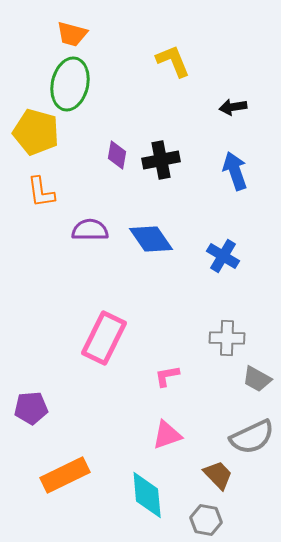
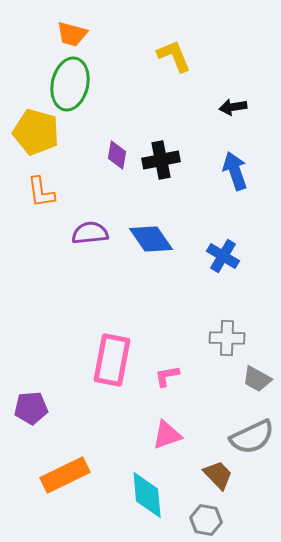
yellow L-shape: moved 1 px right, 5 px up
purple semicircle: moved 3 px down; rotated 6 degrees counterclockwise
pink rectangle: moved 8 px right, 22 px down; rotated 15 degrees counterclockwise
